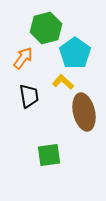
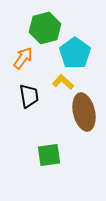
green hexagon: moved 1 px left
